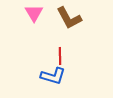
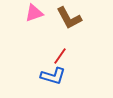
pink triangle: rotated 42 degrees clockwise
red line: rotated 36 degrees clockwise
